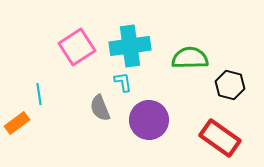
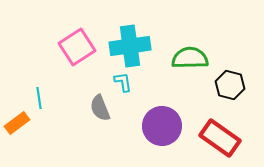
cyan line: moved 4 px down
purple circle: moved 13 px right, 6 px down
